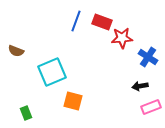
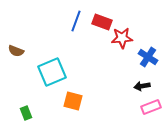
black arrow: moved 2 px right
